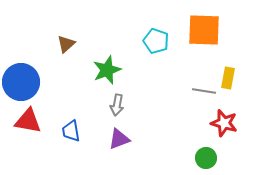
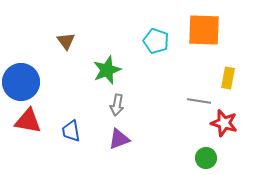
brown triangle: moved 3 px up; rotated 24 degrees counterclockwise
gray line: moved 5 px left, 10 px down
